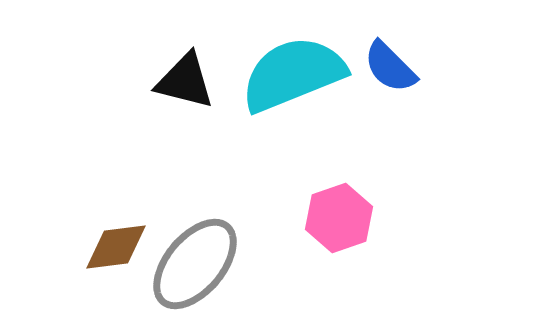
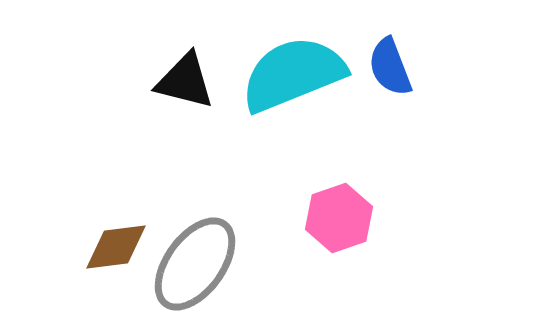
blue semicircle: rotated 24 degrees clockwise
gray ellipse: rotated 4 degrees counterclockwise
